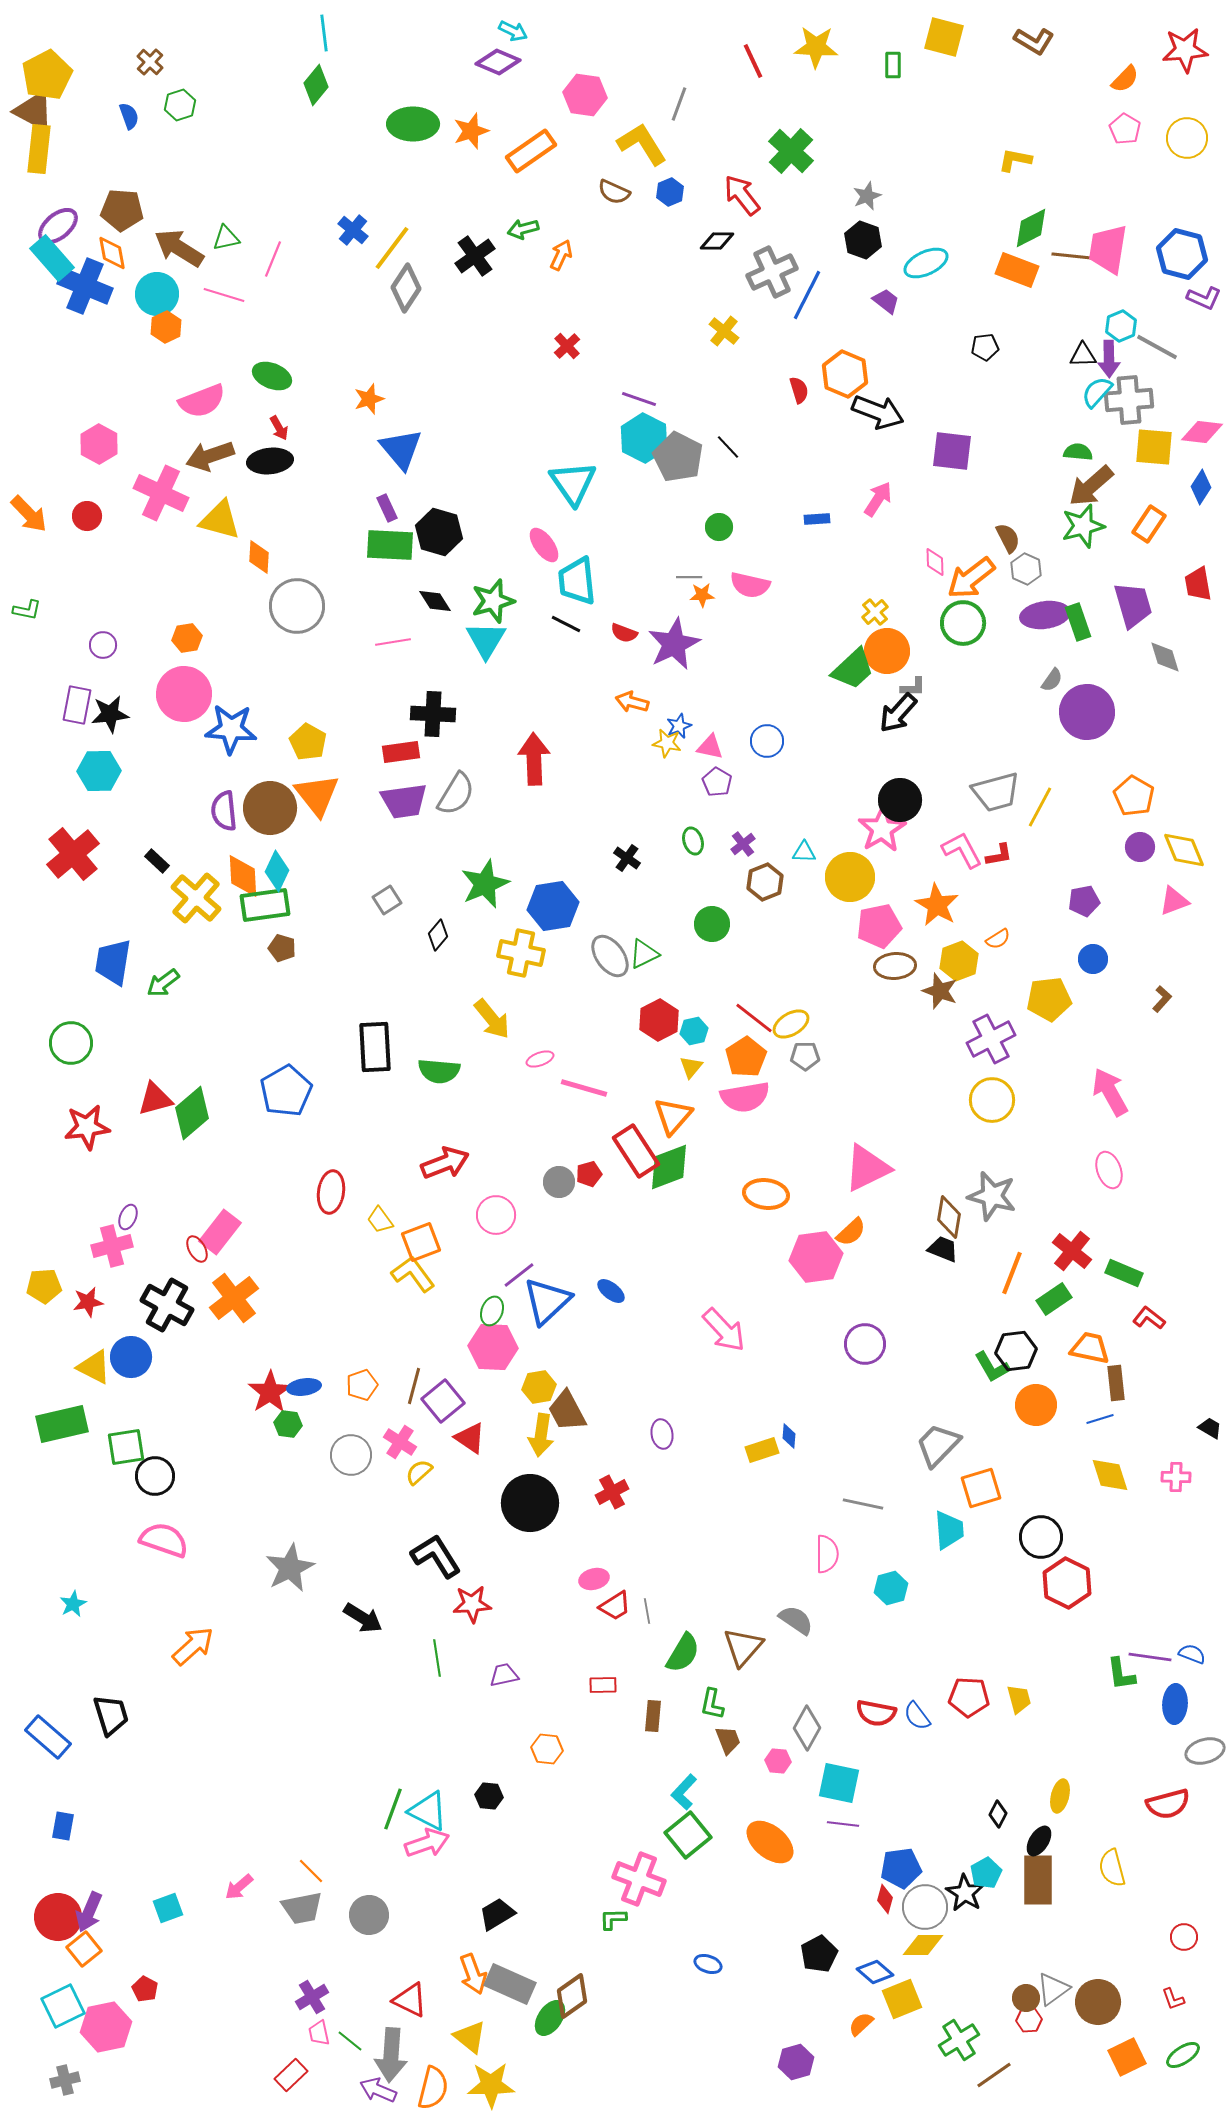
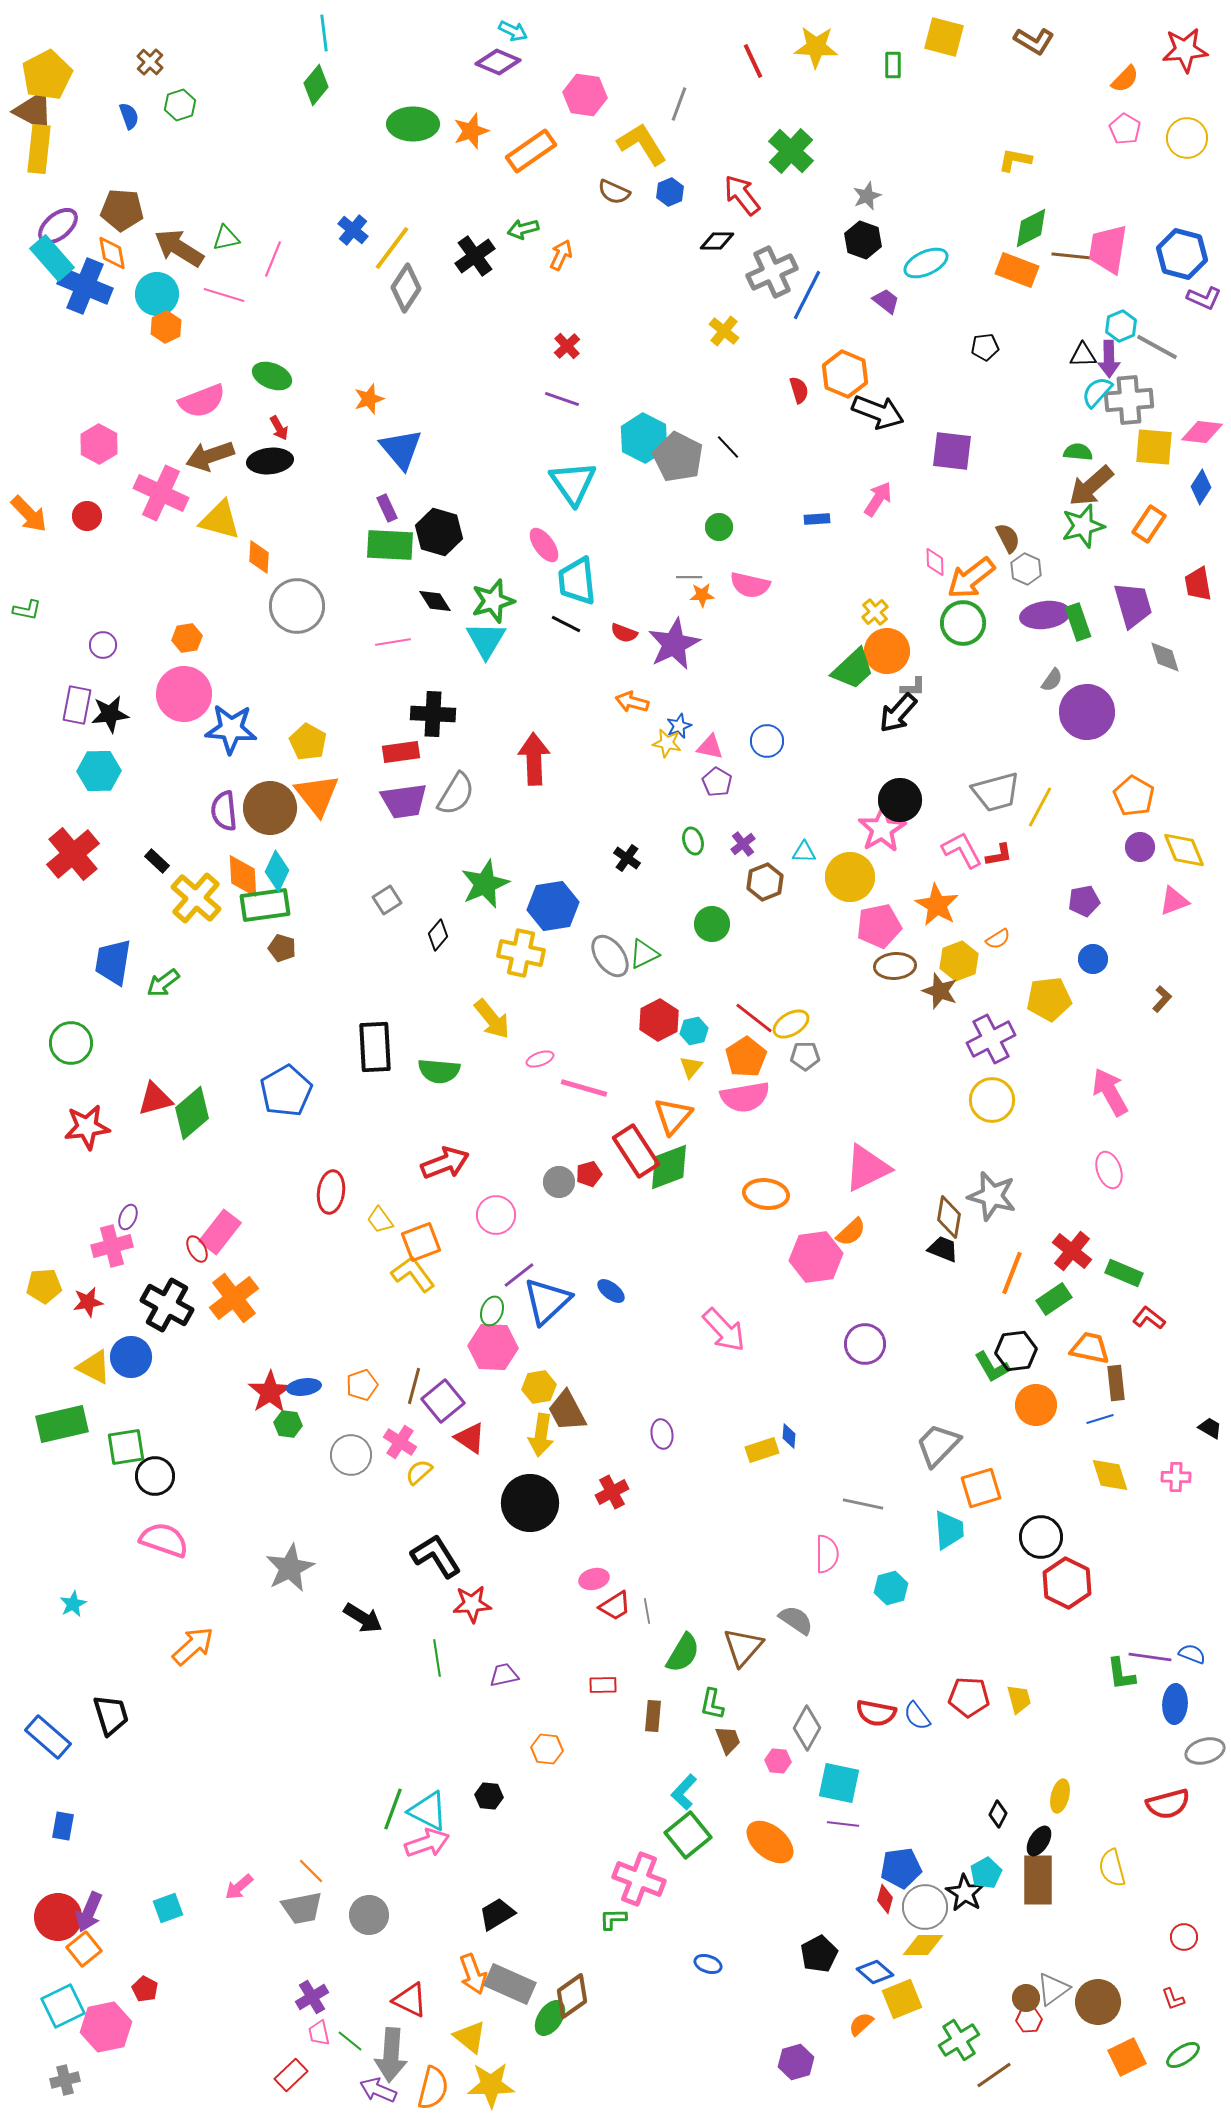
purple line at (639, 399): moved 77 px left
